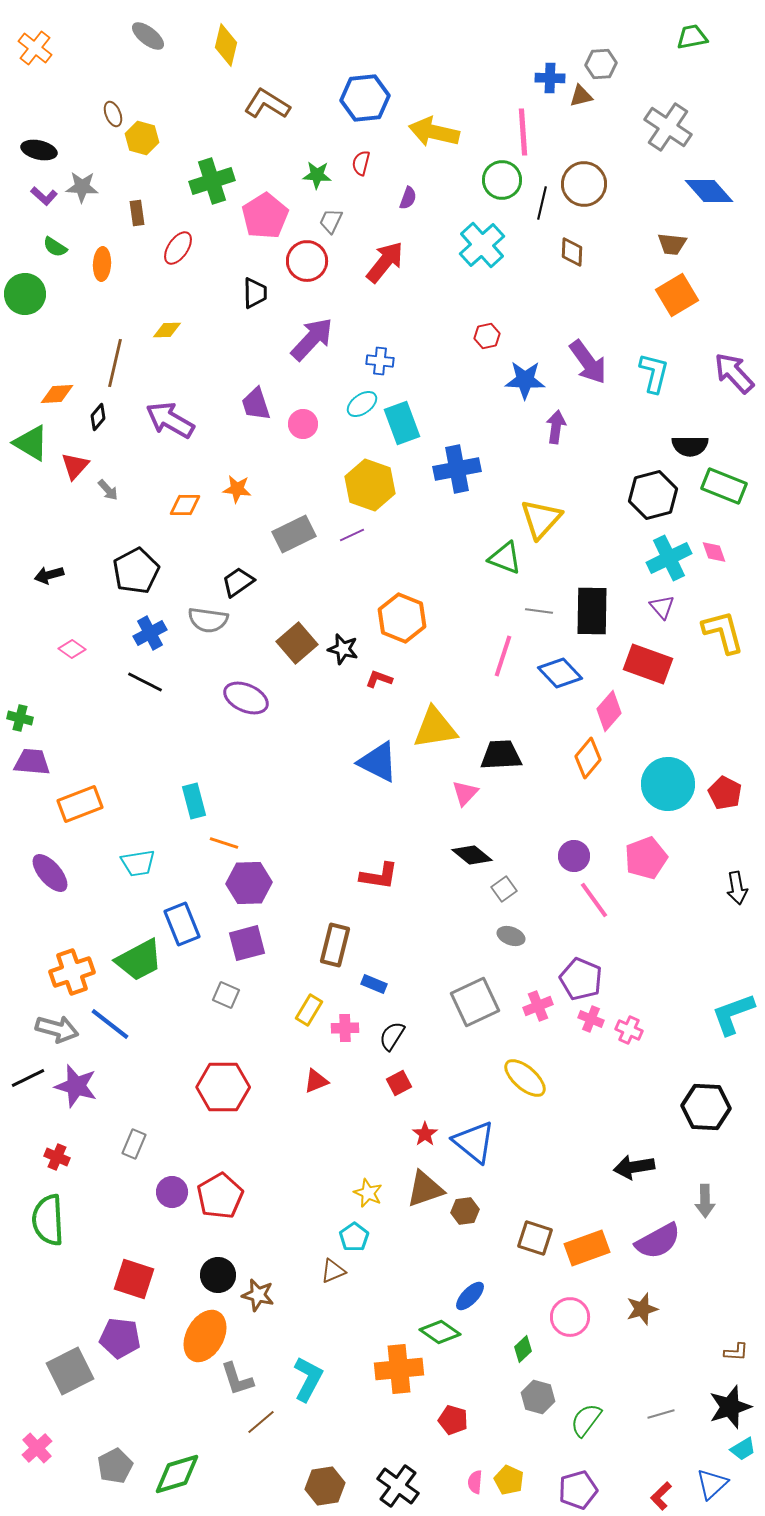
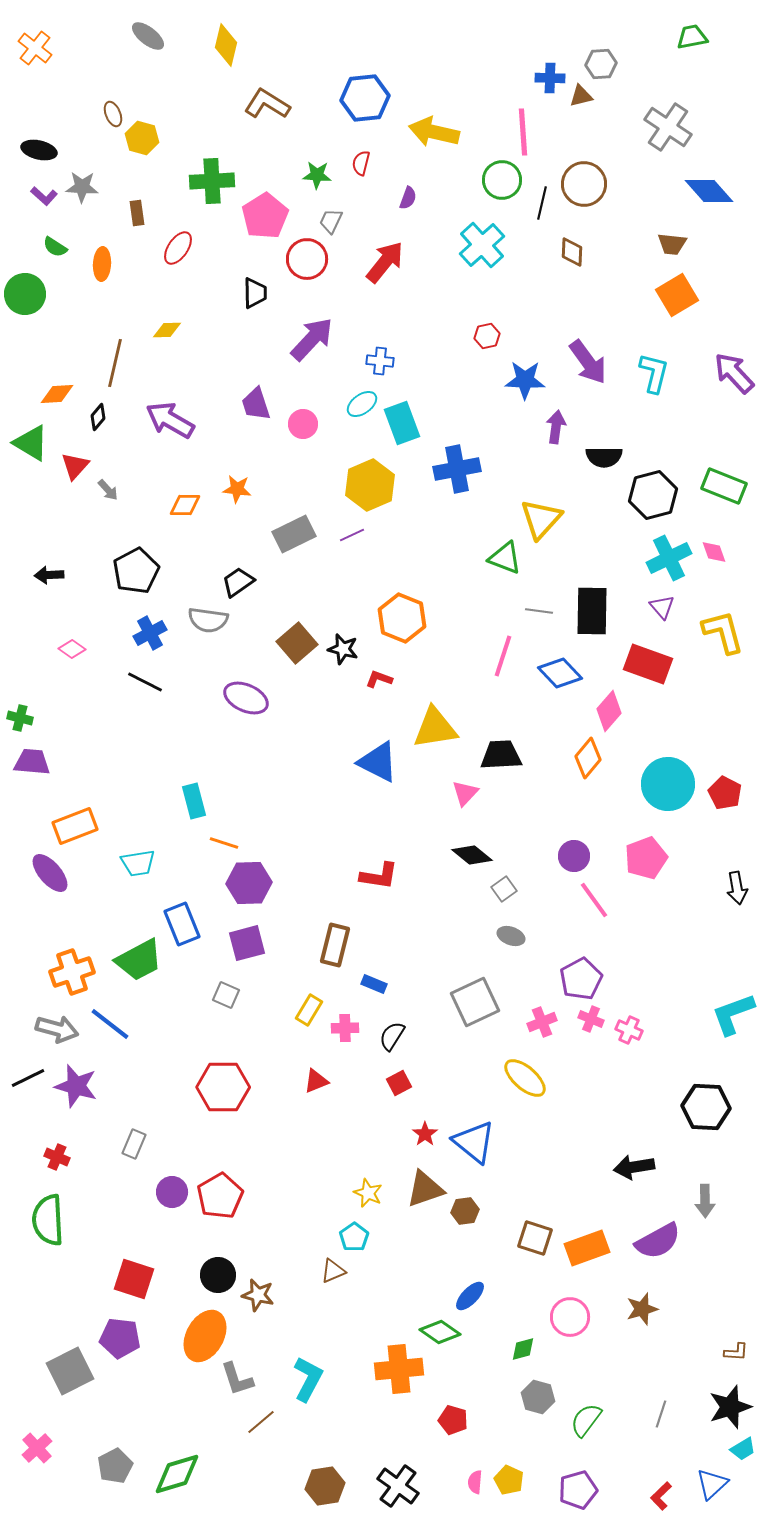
green cross at (212, 181): rotated 15 degrees clockwise
red circle at (307, 261): moved 2 px up
black semicircle at (690, 446): moved 86 px left, 11 px down
yellow hexagon at (370, 485): rotated 18 degrees clockwise
black arrow at (49, 575): rotated 12 degrees clockwise
orange rectangle at (80, 804): moved 5 px left, 22 px down
purple pentagon at (581, 979): rotated 21 degrees clockwise
pink cross at (538, 1006): moved 4 px right, 16 px down
green diamond at (523, 1349): rotated 28 degrees clockwise
gray line at (661, 1414): rotated 56 degrees counterclockwise
